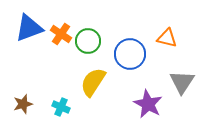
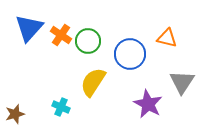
blue triangle: rotated 28 degrees counterclockwise
orange cross: moved 1 px down
brown star: moved 8 px left, 10 px down
